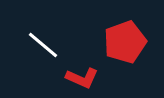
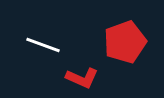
white line: rotated 20 degrees counterclockwise
